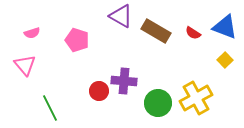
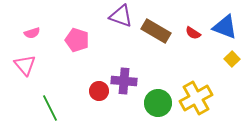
purple triangle: rotated 10 degrees counterclockwise
yellow square: moved 7 px right, 1 px up
